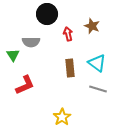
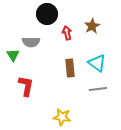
brown star: rotated 21 degrees clockwise
red arrow: moved 1 px left, 1 px up
red L-shape: moved 1 px right, 1 px down; rotated 55 degrees counterclockwise
gray line: rotated 24 degrees counterclockwise
yellow star: rotated 30 degrees counterclockwise
